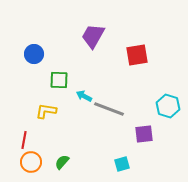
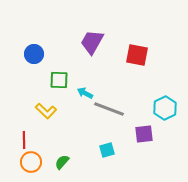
purple trapezoid: moved 1 px left, 6 px down
red square: rotated 20 degrees clockwise
cyan arrow: moved 1 px right, 3 px up
cyan hexagon: moved 3 px left, 2 px down; rotated 15 degrees clockwise
yellow L-shape: rotated 145 degrees counterclockwise
red line: rotated 12 degrees counterclockwise
cyan square: moved 15 px left, 14 px up
